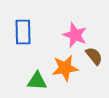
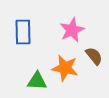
pink star: moved 3 px left, 5 px up; rotated 25 degrees clockwise
orange star: rotated 20 degrees clockwise
